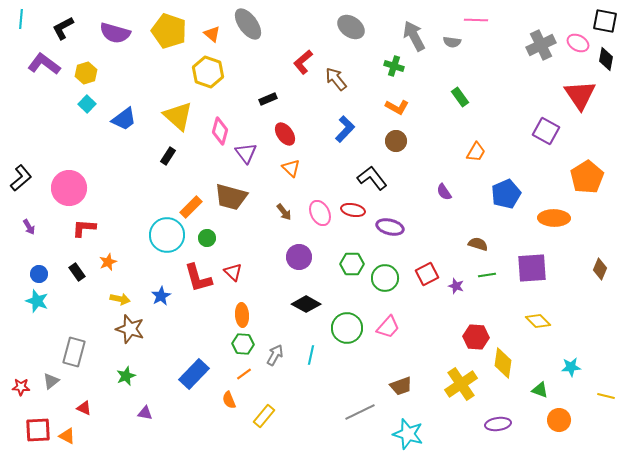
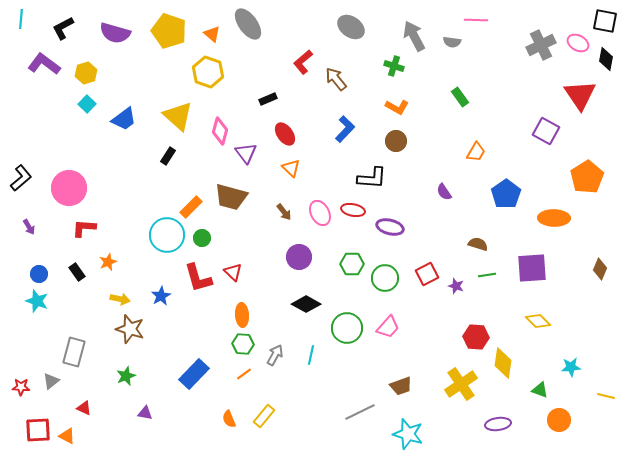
black L-shape at (372, 178): rotated 132 degrees clockwise
blue pentagon at (506, 194): rotated 12 degrees counterclockwise
green circle at (207, 238): moved 5 px left
orange semicircle at (229, 400): moved 19 px down
